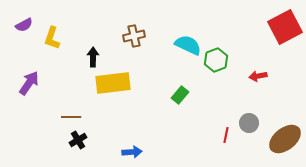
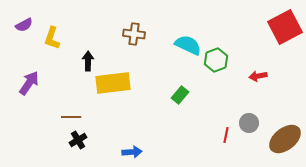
brown cross: moved 2 px up; rotated 20 degrees clockwise
black arrow: moved 5 px left, 4 px down
